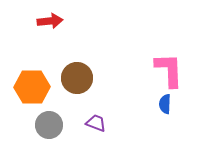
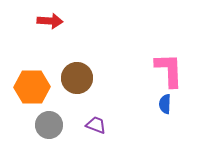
red arrow: rotated 10 degrees clockwise
purple trapezoid: moved 2 px down
